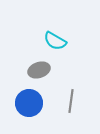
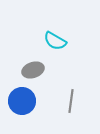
gray ellipse: moved 6 px left
blue circle: moved 7 px left, 2 px up
